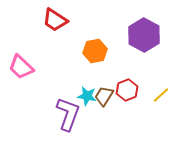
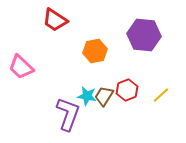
purple hexagon: rotated 24 degrees counterclockwise
